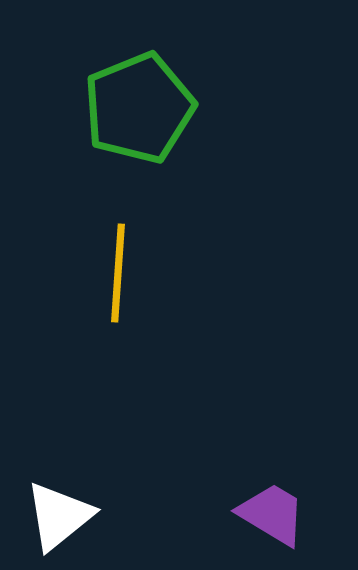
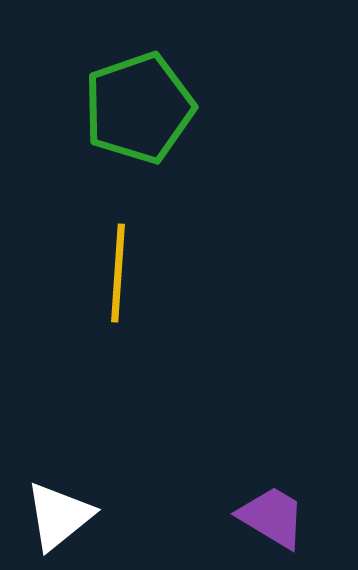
green pentagon: rotated 3 degrees clockwise
purple trapezoid: moved 3 px down
